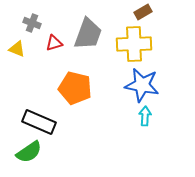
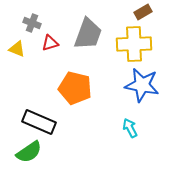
red triangle: moved 4 px left
cyan arrow: moved 15 px left, 12 px down; rotated 30 degrees counterclockwise
